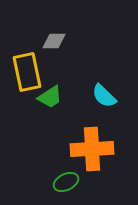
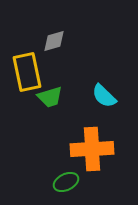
gray diamond: rotated 15 degrees counterclockwise
green trapezoid: rotated 16 degrees clockwise
